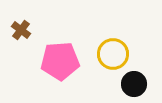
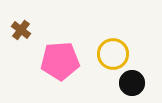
black circle: moved 2 px left, 1 px up
